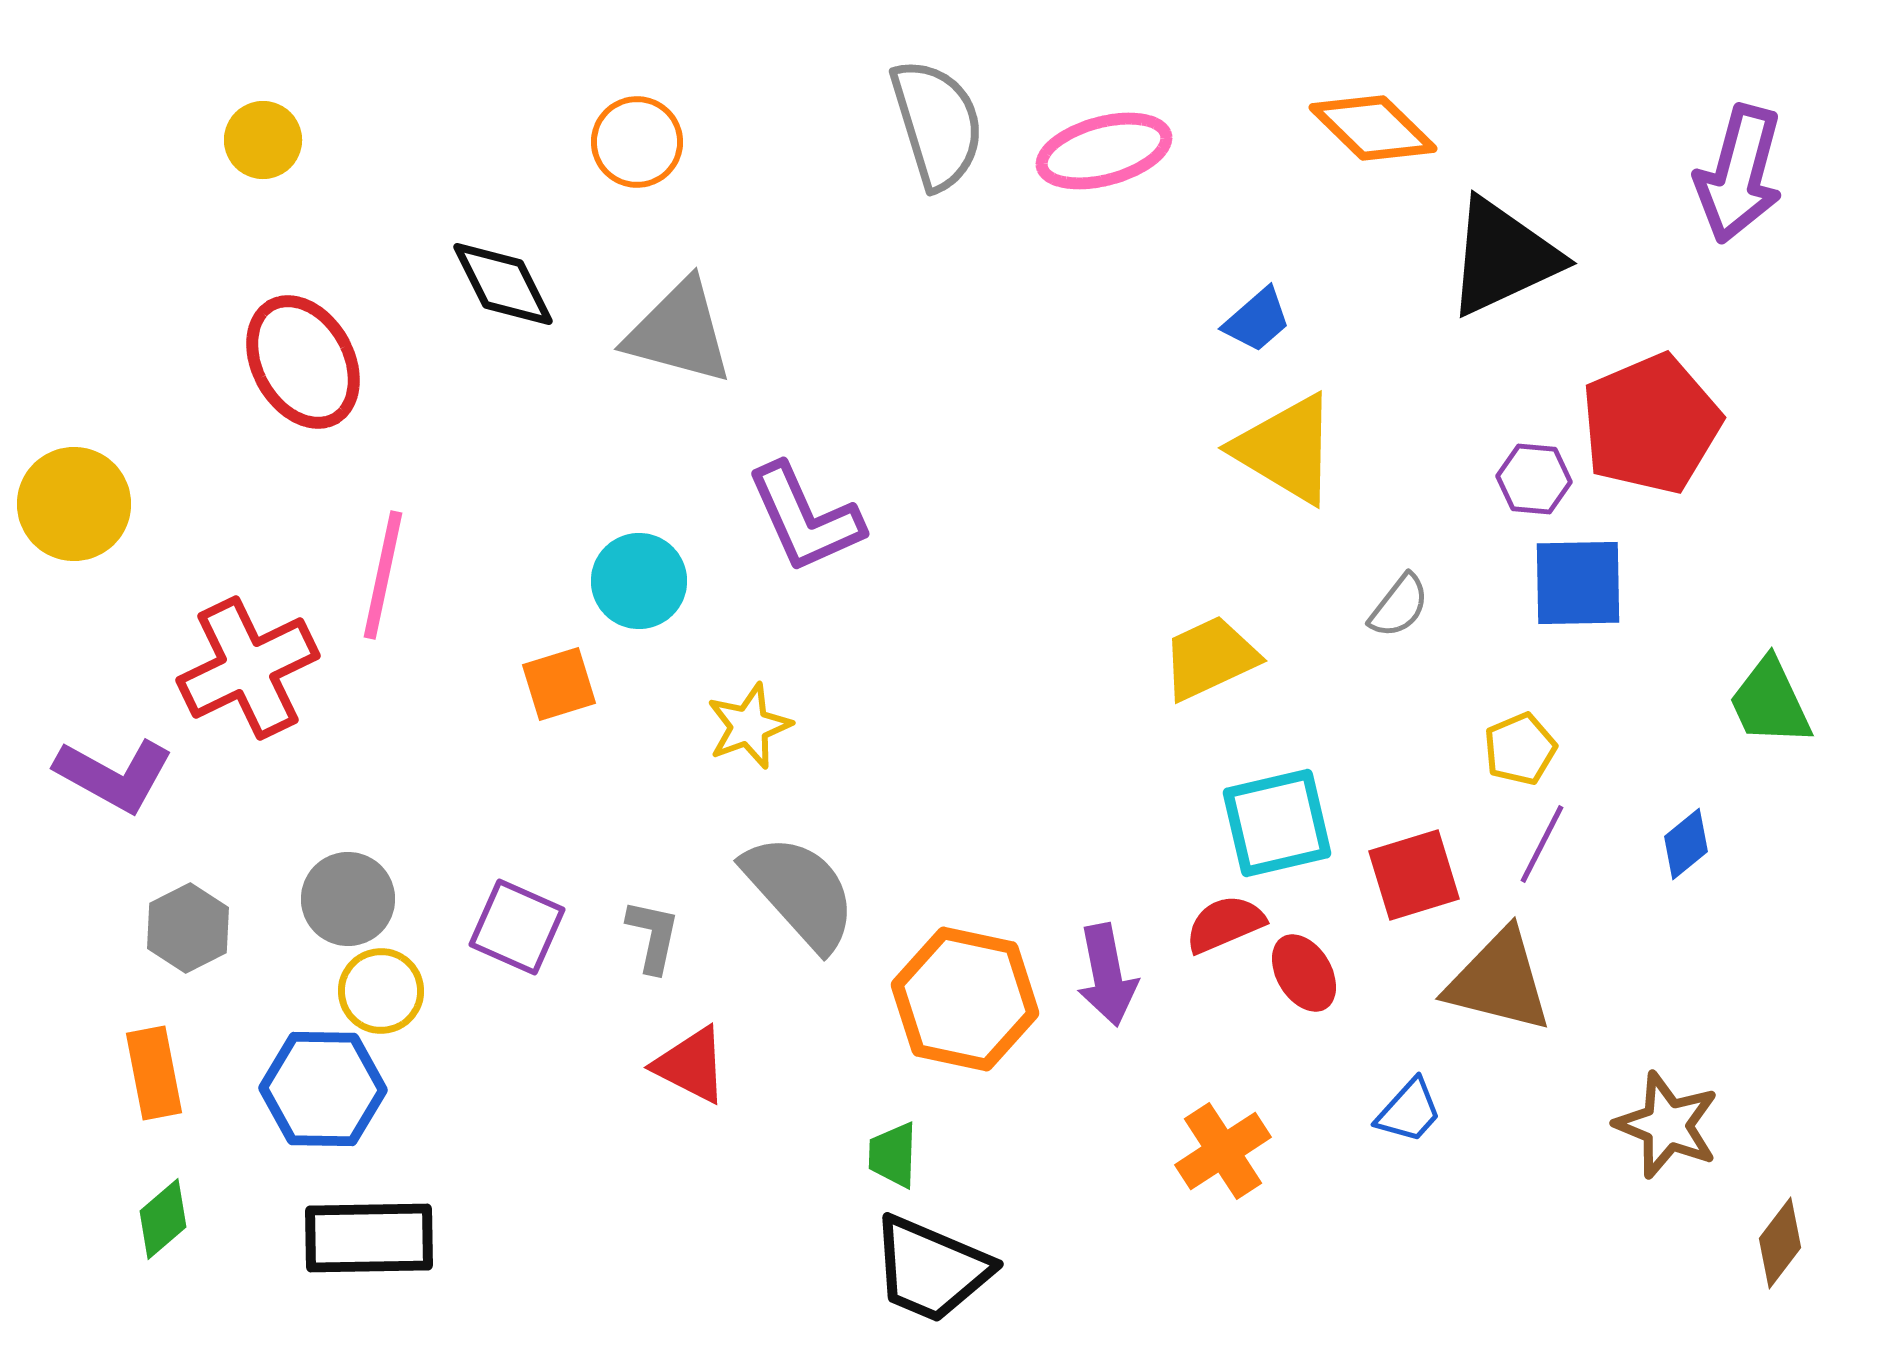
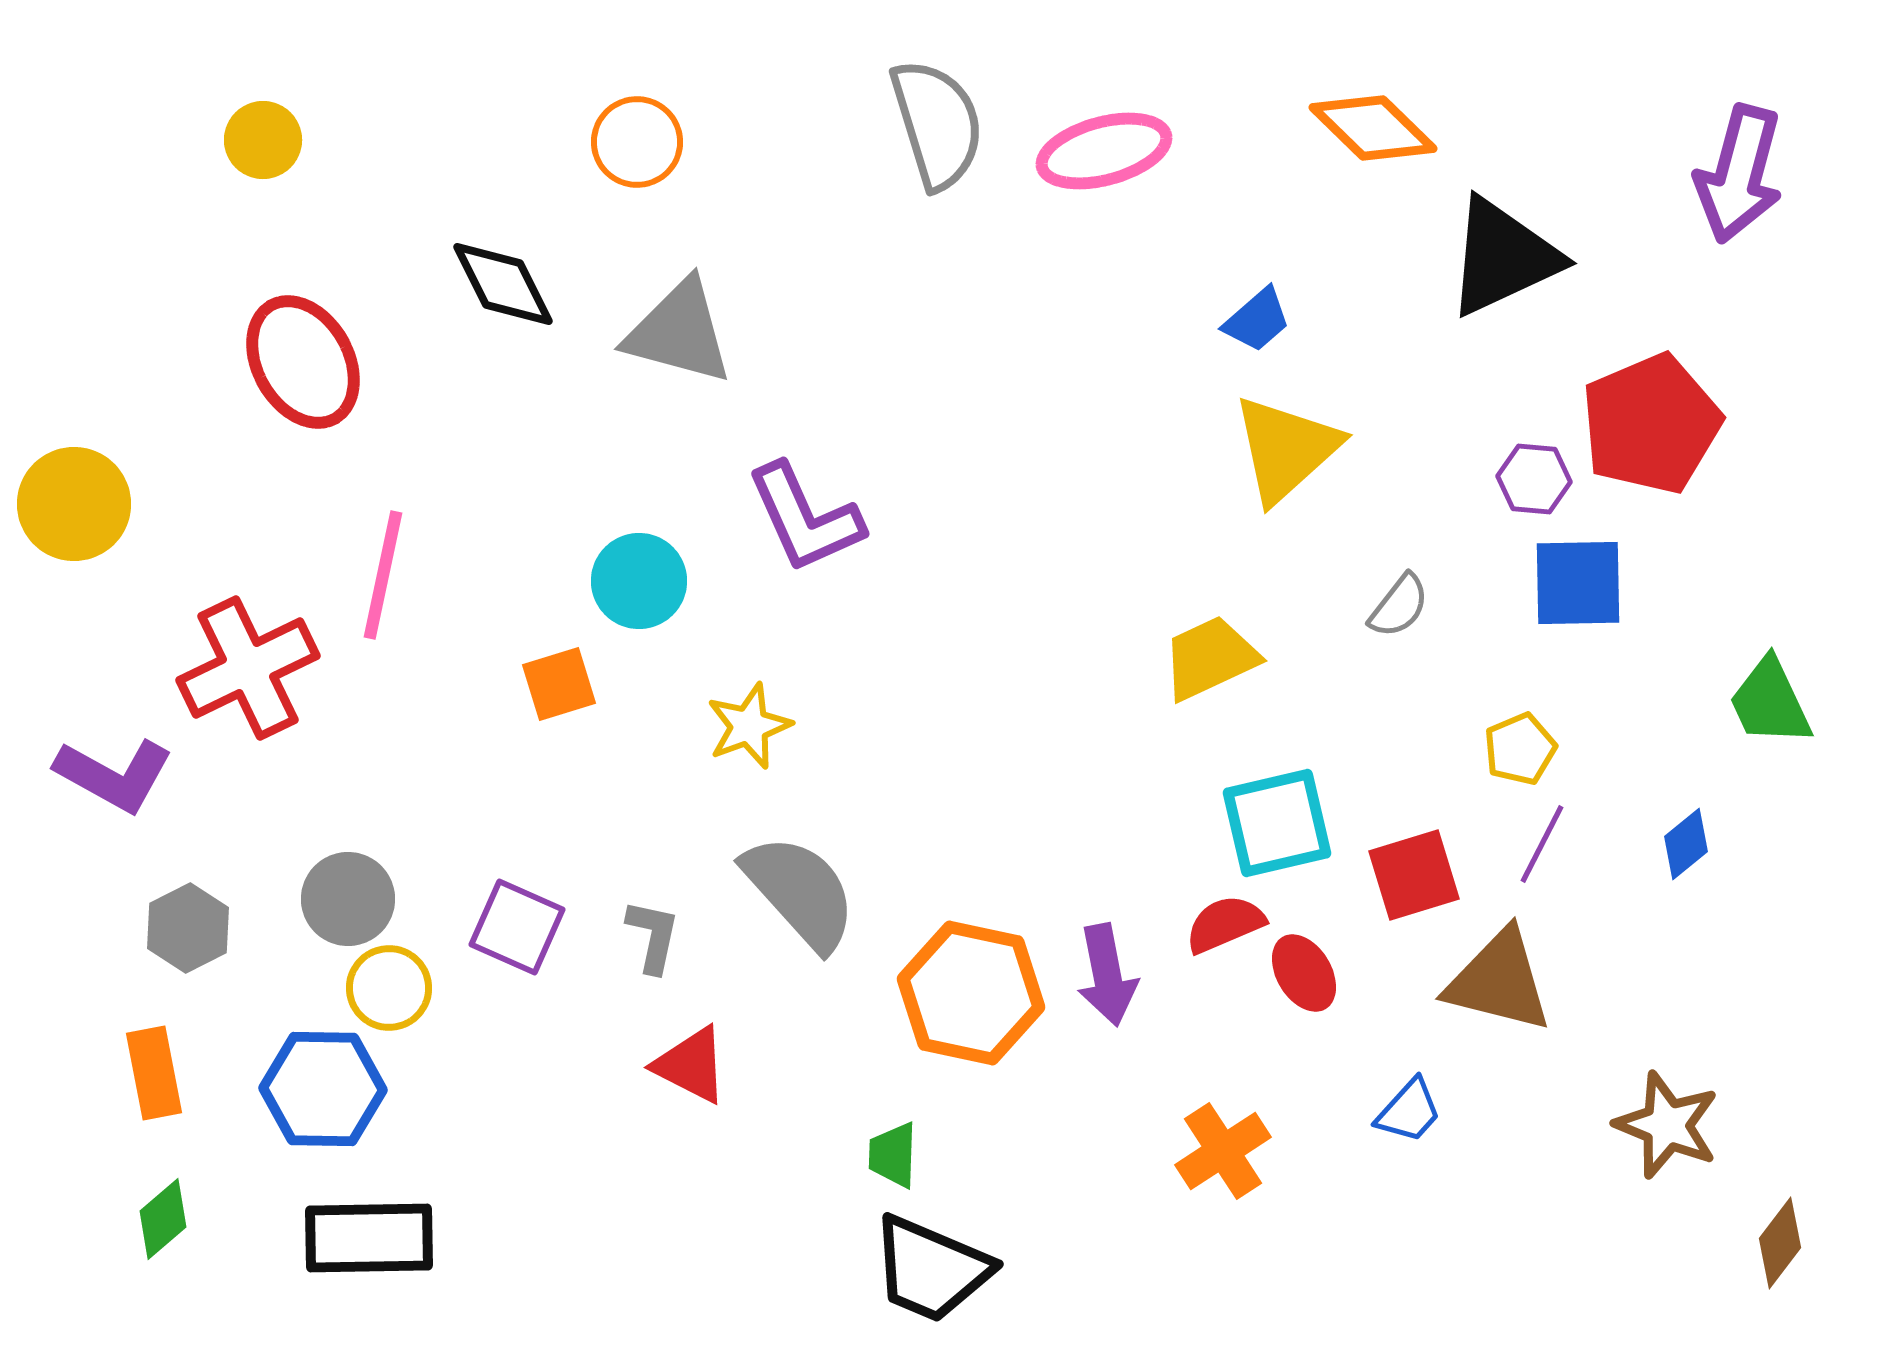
yellow triangle at (1286, 449): rotated 47 degrees clockwise
yellow circle at (381, 991): moved 8 px right, 3 px up
orange hexagon at (965, 999): moved 6 px right, 6 px up
